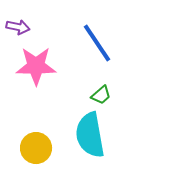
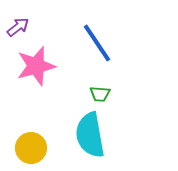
purple arrow: rotated 50 degrees counterclockwise
pink star: rotated 15 degrees counterclockwise
green trapezoid: moved 1 px left, 1 px up; rotated 45 degrees clockwise
yellow circle: moved 5 px left
